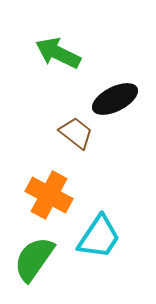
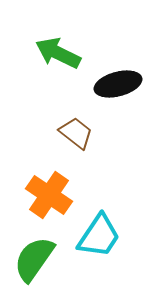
black ellipse: moved 3 px right, 15 px up; rotated 12 degrees clockwise
orange cross: rotated 6 degrees clockwise
cyan trapezoid: moved 1 px up
